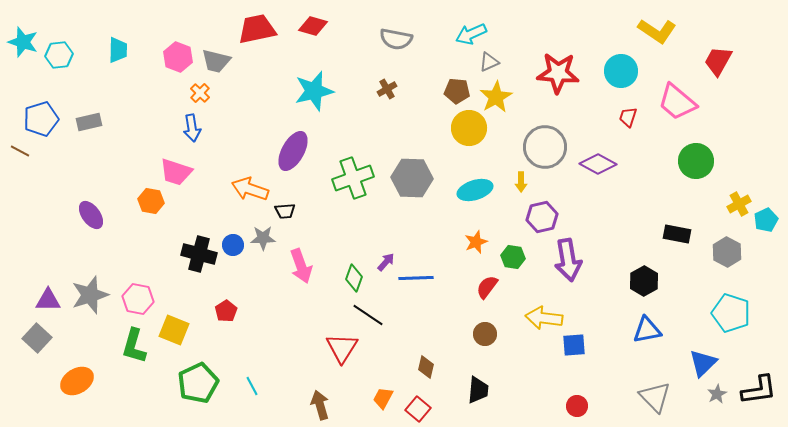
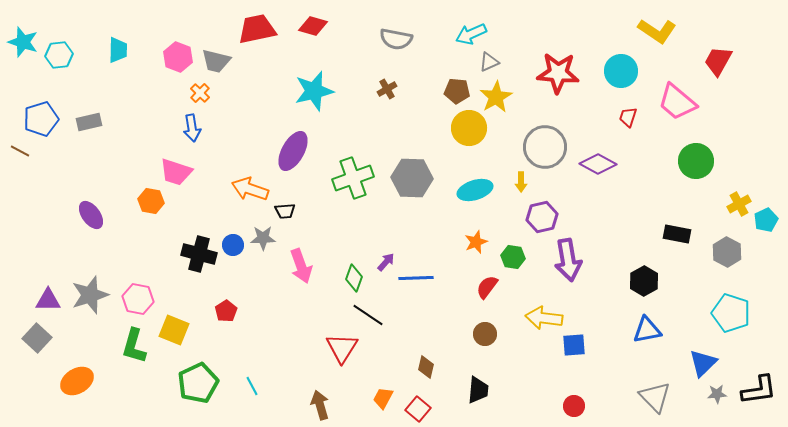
gray star at (717, 394): rotated 24 degrees clockwise
red circle at (577, 406): moved 3 px left
